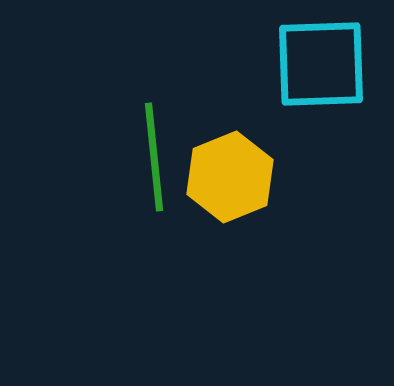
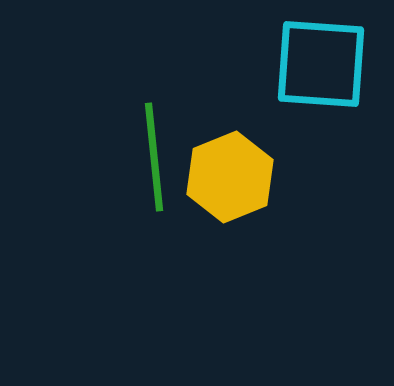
cyan square: rotated 6 degrees clockwise
